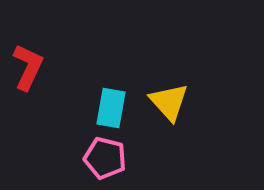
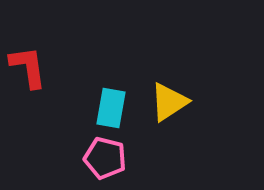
red L-shape: rotated 33 degrees counterclockwise
yellow triangle: rotated 39 degrees clockwise
